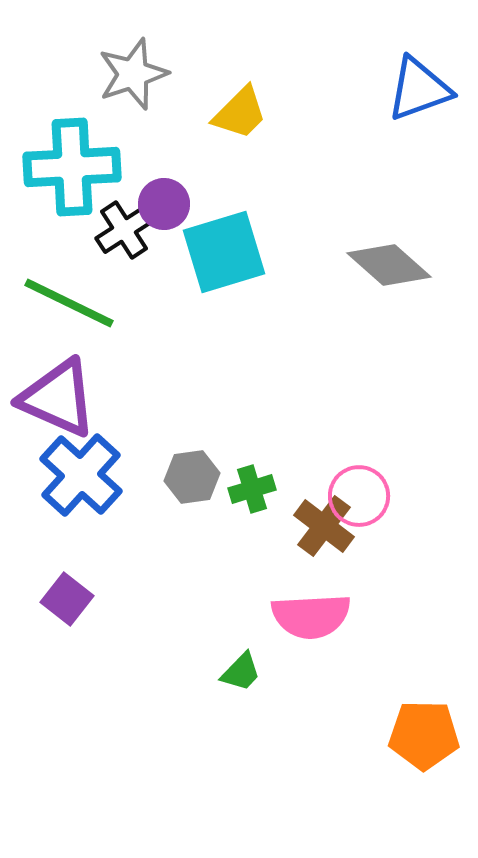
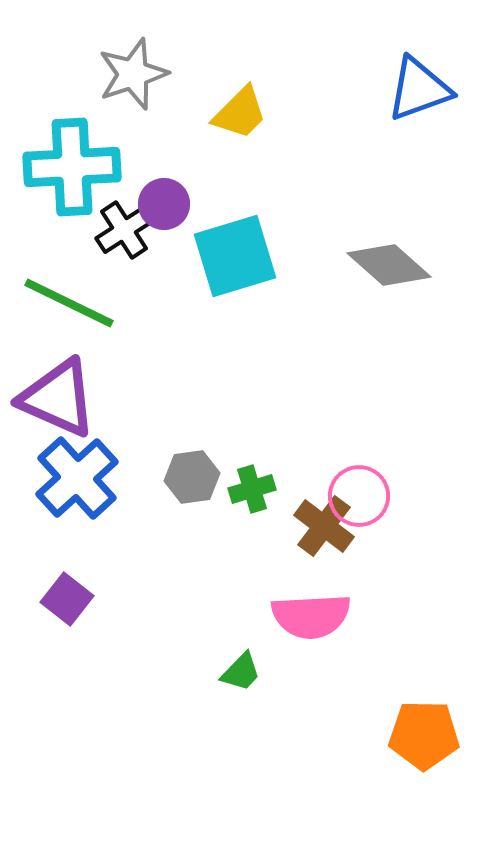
cyan square: moved 11 px right, 4 px down
blue cross: moved 4 px left, 3 px down; rotated 6 degrees clockwise
